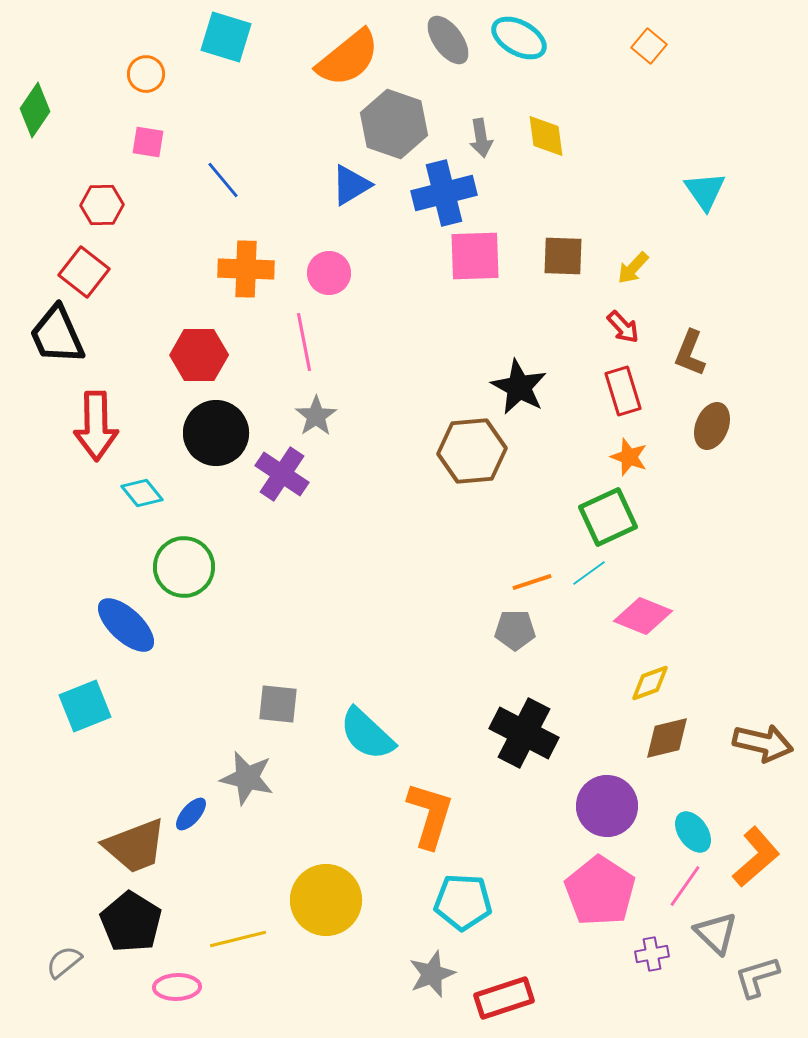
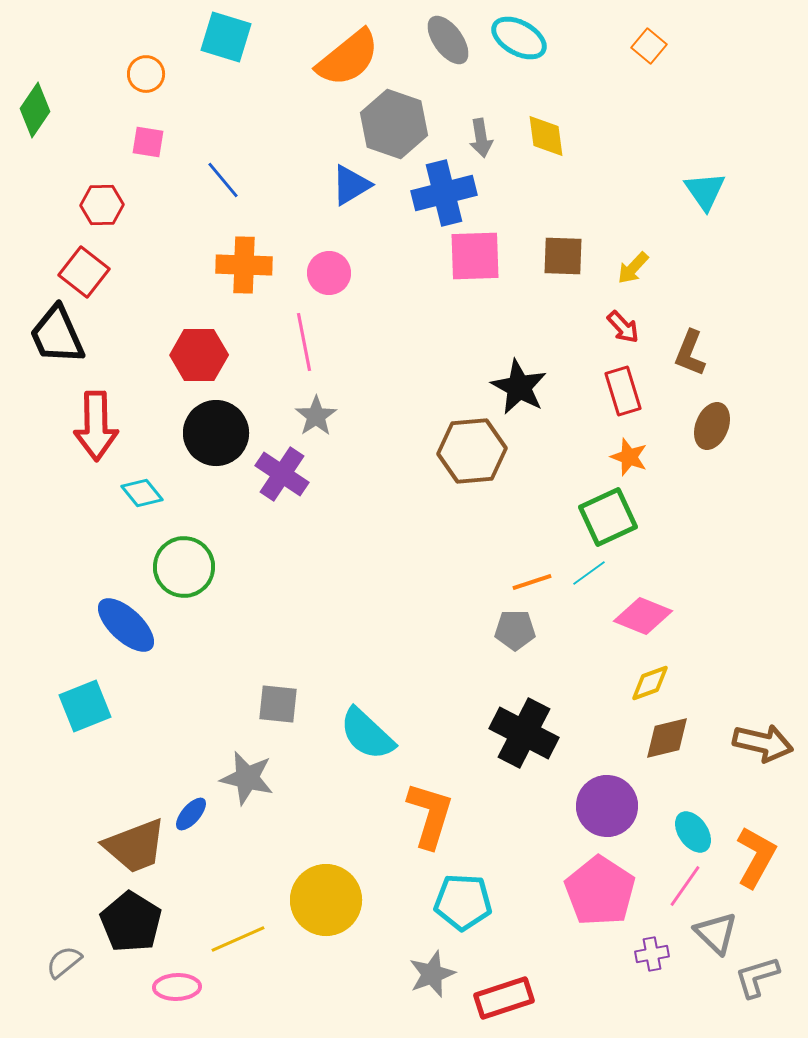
orange cross at (246, 269): moved 2 px left, 4 px up
orange L-shape at (756, 857): rotated 20 degrees counterclockwise
yellow line at (238, 939): rotated 10 degrees counterclockwise
